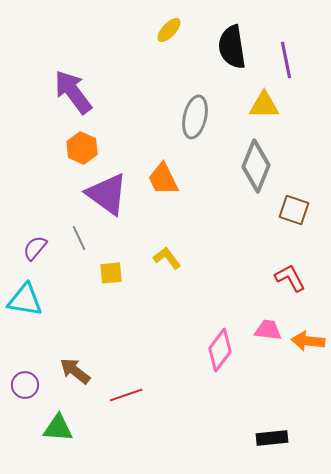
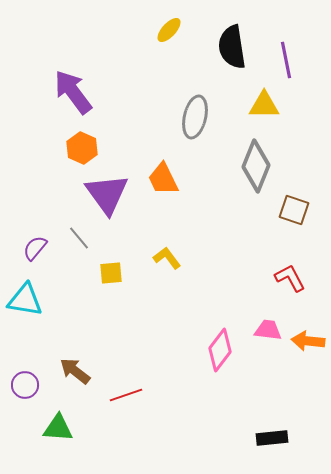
purple triangle: rotated 18 degrees clockwise
gray line: rotated 15 degrees counterclockwise
